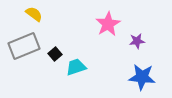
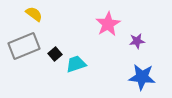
cyan trapezoid: moved 3 px up
